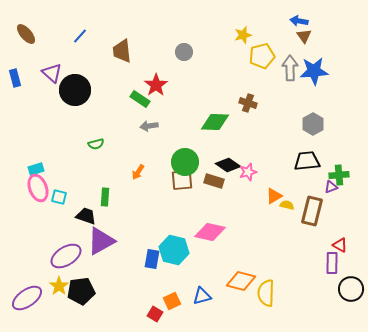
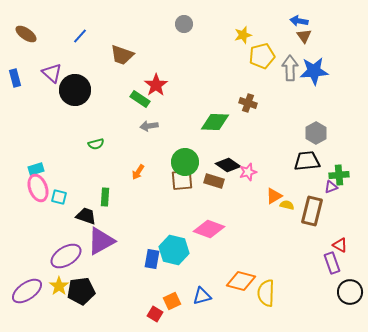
brown ellipse at (26, 34): rotated 15 degrees counterclockwise
brown trapezoid at (122, 51): moved 4 px down; rotated 65 degrees counterclockwise
gray circle at (184, 52): moved 28 px up
gray hexagon at (313, 124): moved 3 px right, 9 px down
pink diamond at (210, 232): moved 1 px left, 3 px up; rotated 8 degrees clockwise
purple rectangle at (332, 263): rotated 20 degrees counterclockwise
black circle at (351, 289): moved 1 px left, 3 px down
purple ellipse at (27, 298): moved 7 px up
